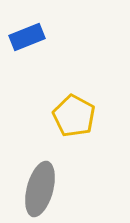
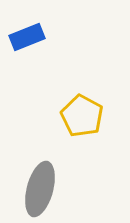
yellow pentagon: moved 8 px right
